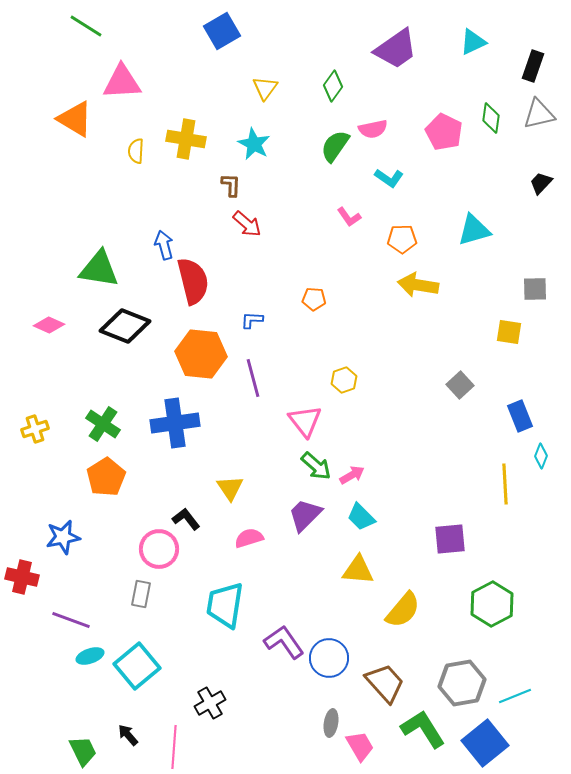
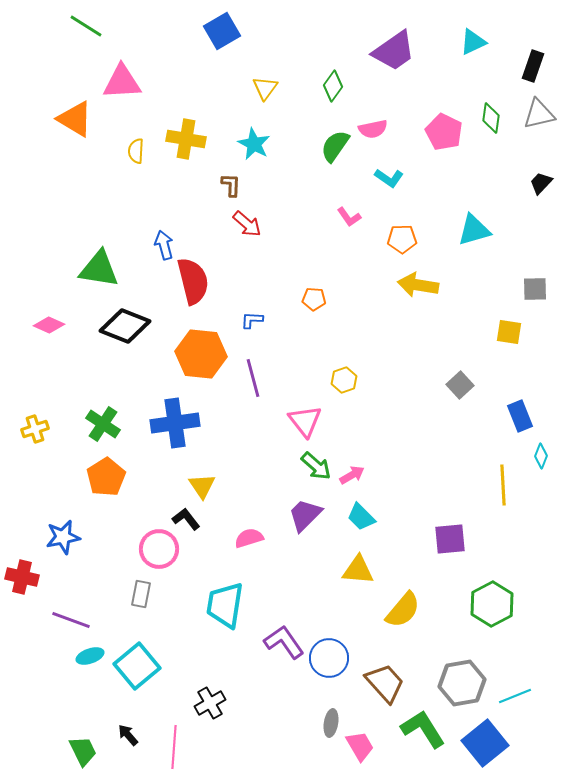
purple trapezoid at (396, 49): moved 2 px left, 2 px down
yellow line at (505, 484): moved 2 px left, 1 px down
yellow triangle at (230, 488): moved 28 px left, 2 px up
